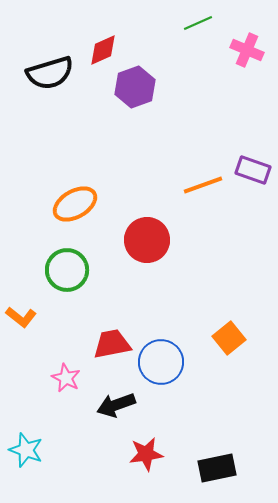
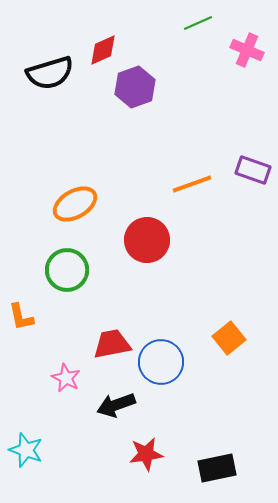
orange line: moved 11 px left, 1 px up
orange L-shape: rotated 40 degrees clockwise
